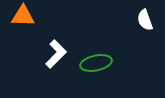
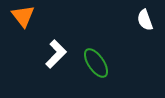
orange triangle: rotated 50 degrees clockwise
green ellipse: rotated 68 degrees clockwise
